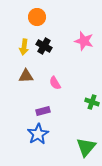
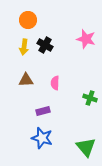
orange circle: moved 9 px left, 3 px down
pink star: moved 2 px right, 2 px up
black cross: moved 1 px right, 1 px up
brown triangle: moved 4 px down
pink semicircle: rotated 32 degrees clockwise
green cross: moved 2 px left, 4 px up
blue star: moved 4 px right, 4 px down; rotated 25 degrees counterclockwise
green triangle: rotated 20 degrees counterclockwise
